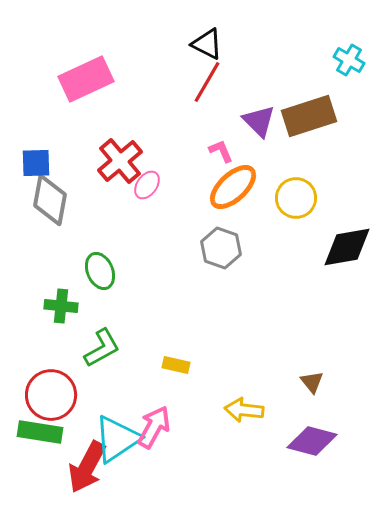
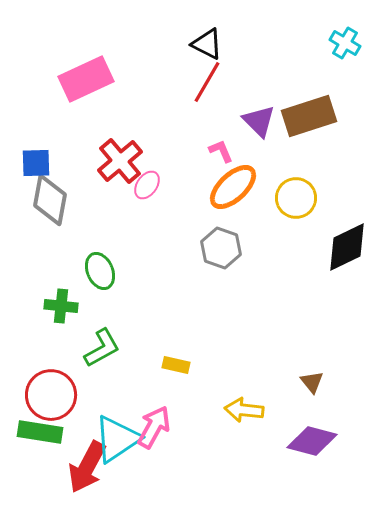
cyan cross: moved 4 px left, 17 px up
black diamond: rotated 16 degrees counterclockwise
